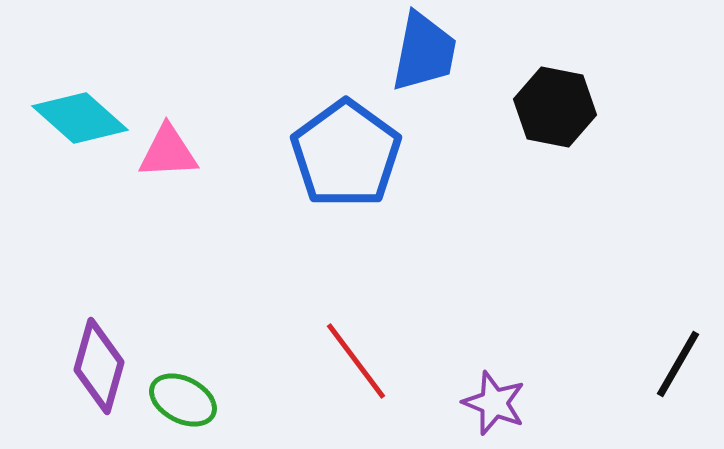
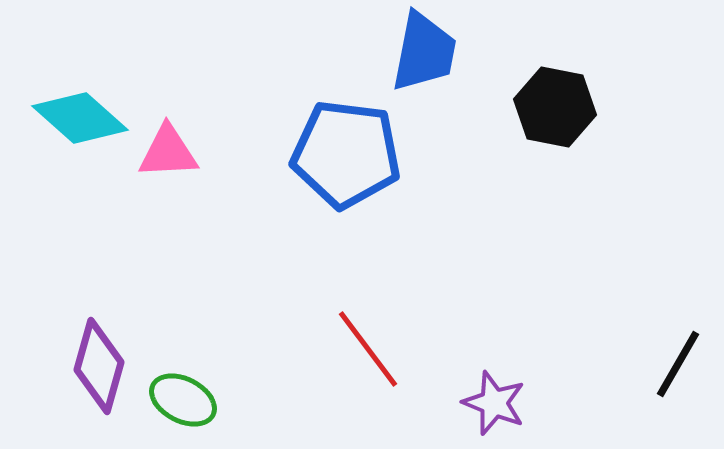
blue pentagon: rotated 29 degrees counterclockwise
red line: moved 12 px right, 12 px up
